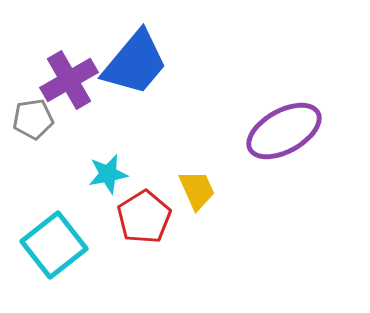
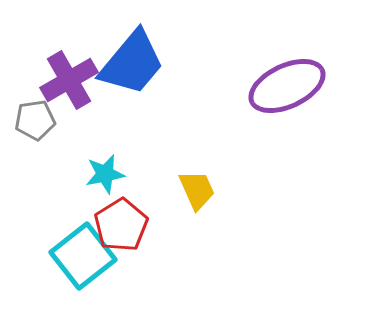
blue trapezoid: moved 3 px left
gray pentagon: moved 2 px right, 1 px down
purple ellipse: moved 3 px right, 45 px up; rotated 4 degrees clockwise
cyan star: moved 3 px left
red pentagon: moved 23 px left, 8 px down
cyan square: moved 29 px right, 11 px down
